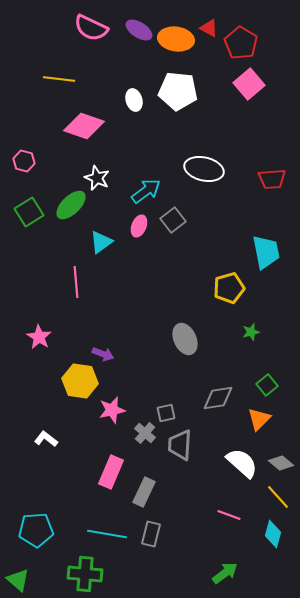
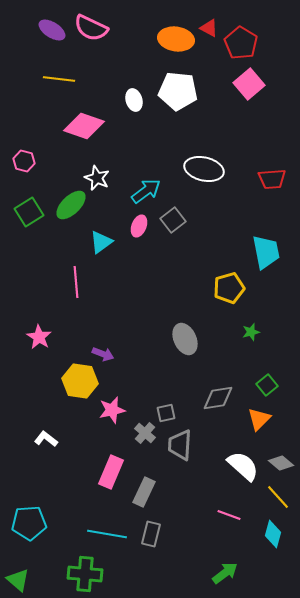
purple ellipse at (139, 30): moved 87 px left
white semicircle at (242, 463): moved 1 px right, 3 px down
cyan pentagon at (36, 530): moved 7 px left, 7 px up
